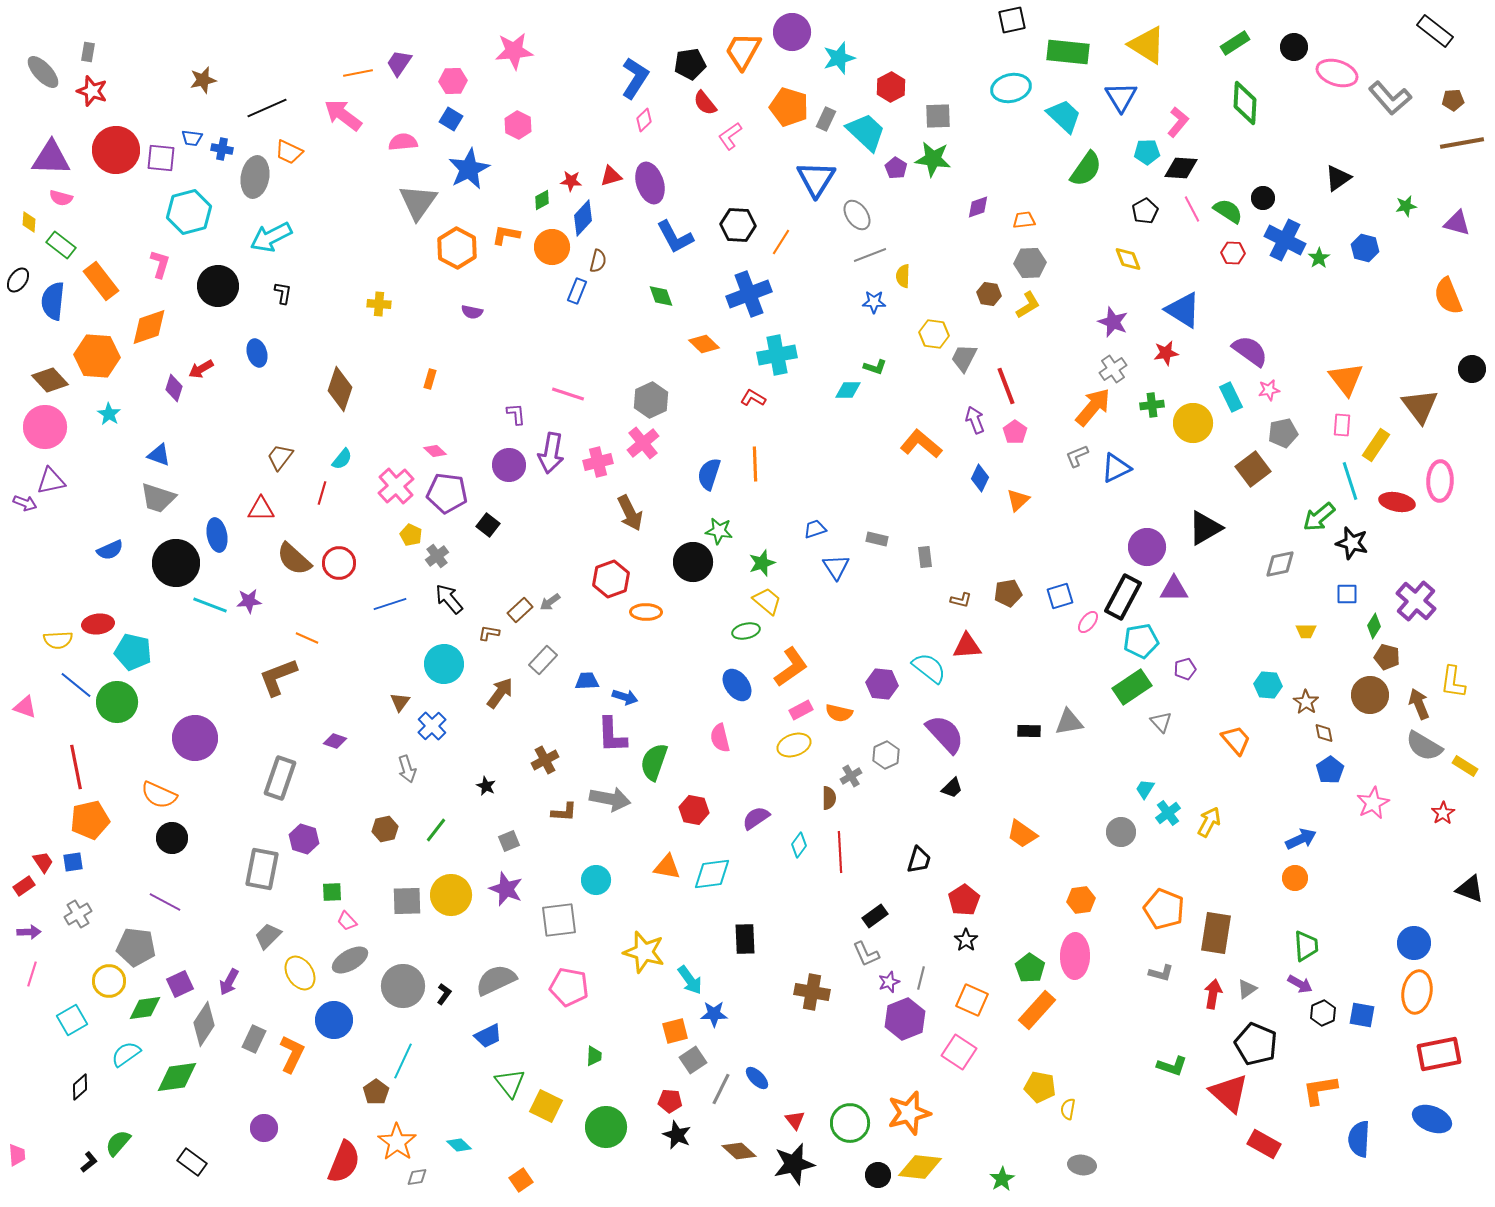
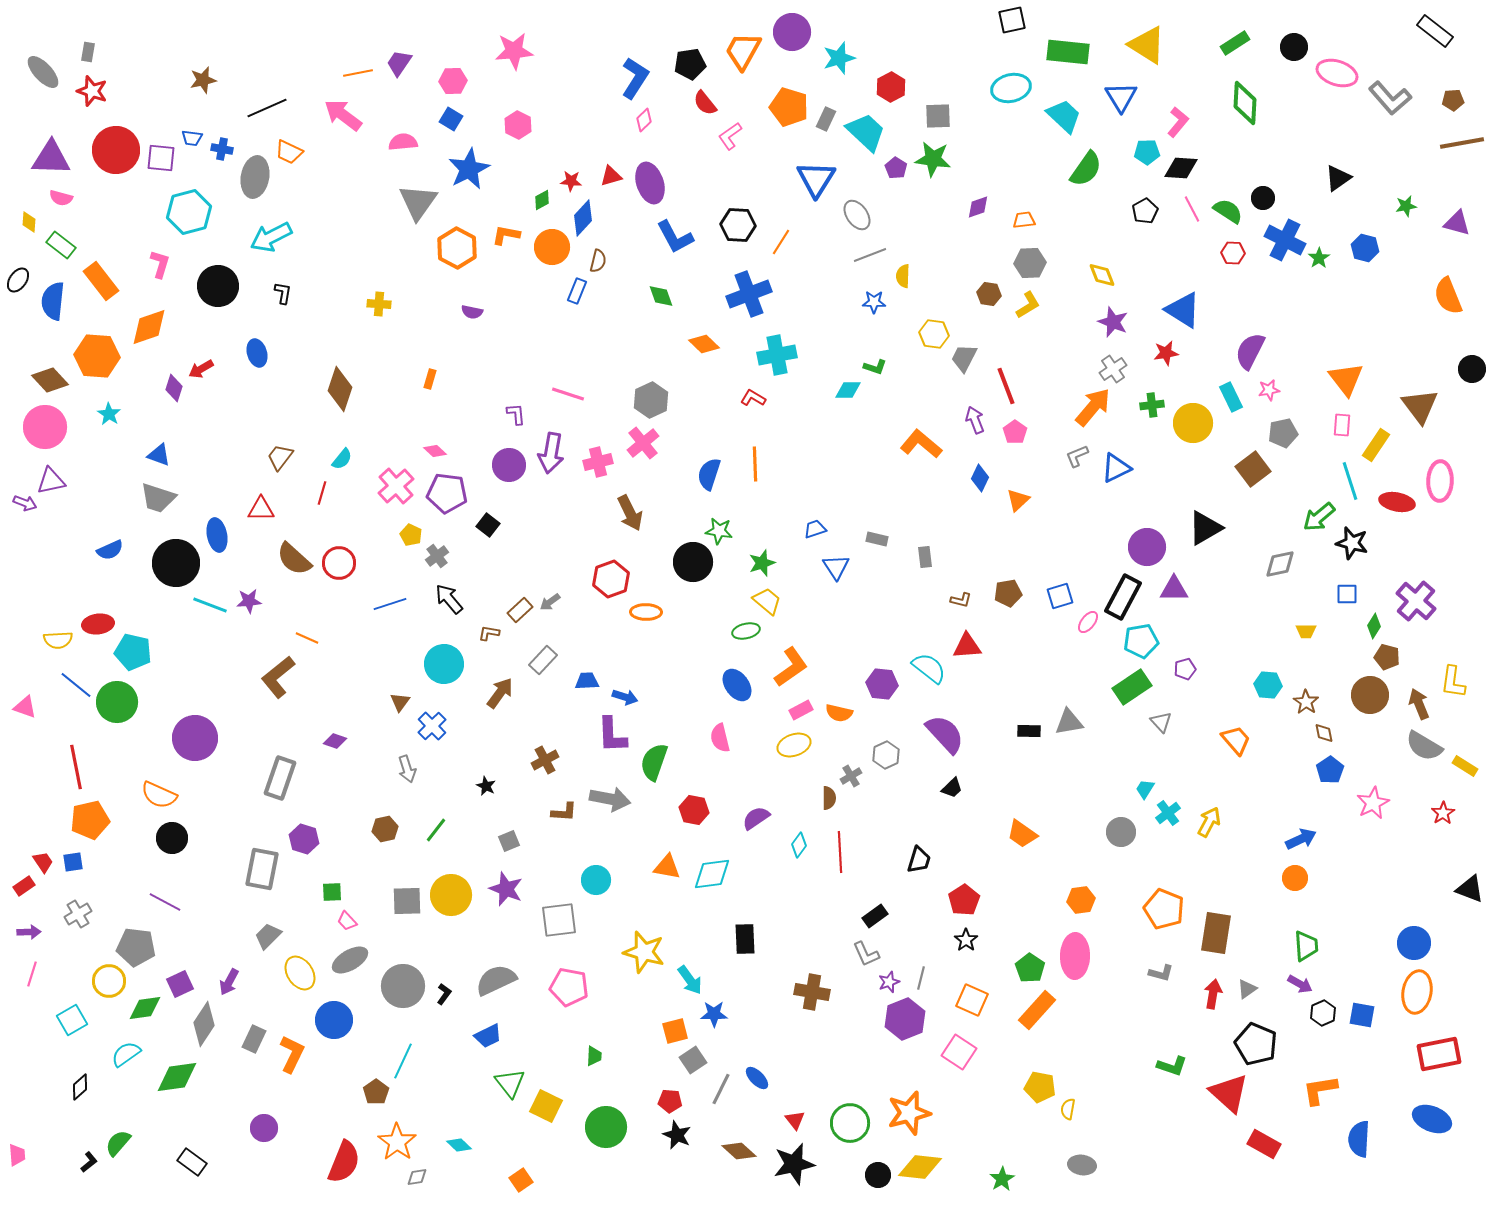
yellow diamond at (1128, 259): moved 26 px left, 16 px down
purple semicircle at (1250, 351): rotated 99 degrees counterclockwise
brown L-shape at (278, 677): rotated 18 degrees counterclockwise
